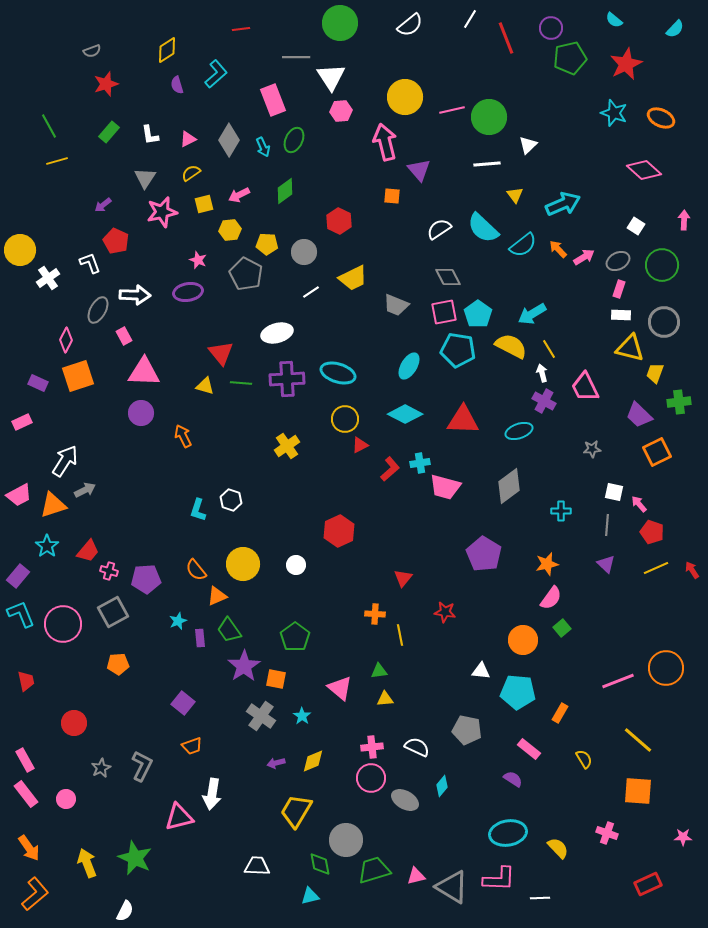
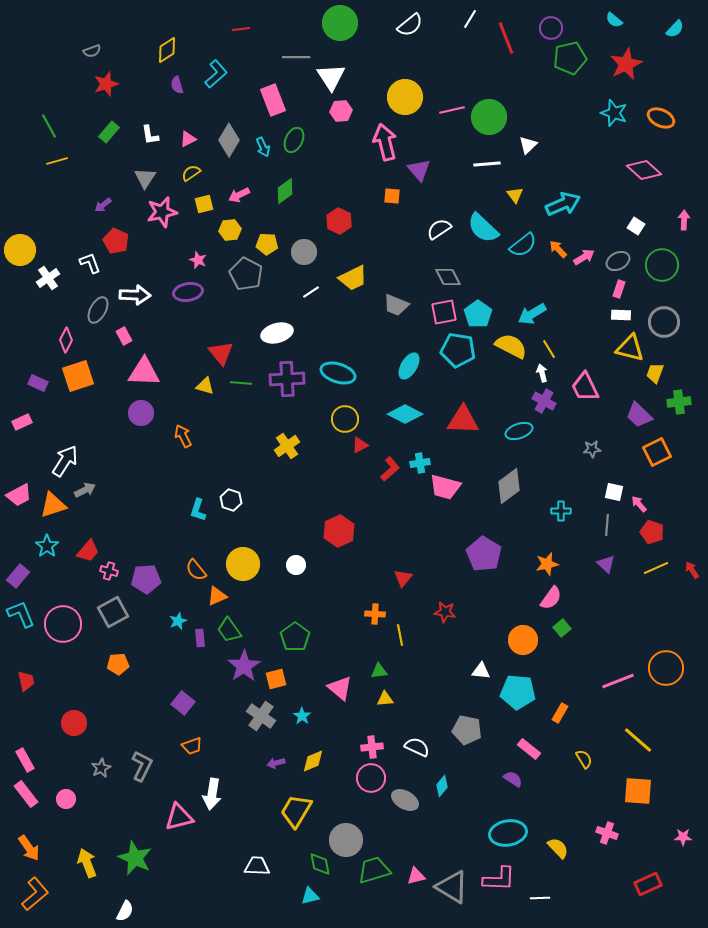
orange square at (276, 679): rotated 25 degrees counterclockwise
